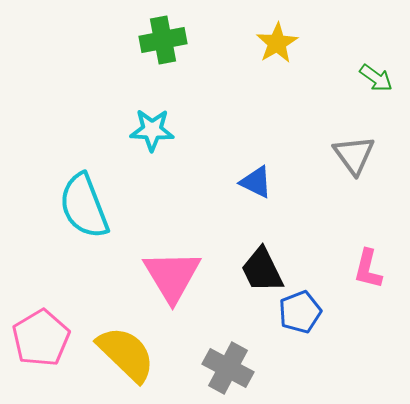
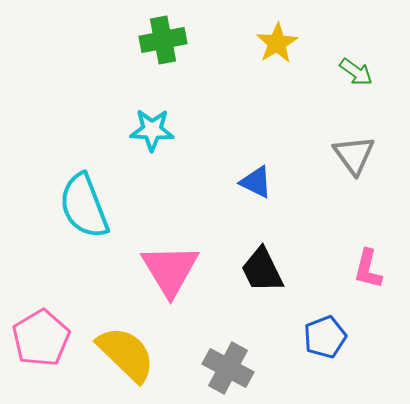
green arrow: moved 20 px left, 6 px up
pink triangle: moved 2 px left, 6 px up
blue pentagon: moved 25 px right, 25 px down
